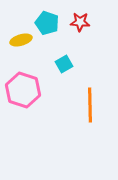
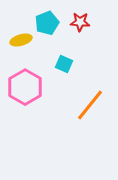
cyan pentagon: rotated 30 degrees clockwise
cyan square: rotated 36 degrees counterclockwise
pink hexagon: moved 2 px right, 3 px up; rotated 12 degrees clockwise
orange line: rotated 40 degrees clockwise
